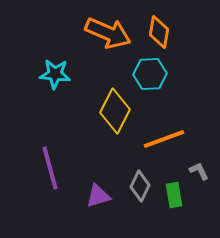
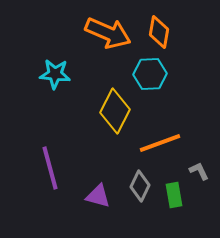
orange line: moved 4 px left, 4 px down
purple triangle: rotated 32 degrees clockwise
